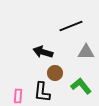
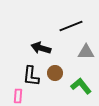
black arrow: moved 2 px left, 4 px up
black L-shape: moved 11 px left, 16 px up
